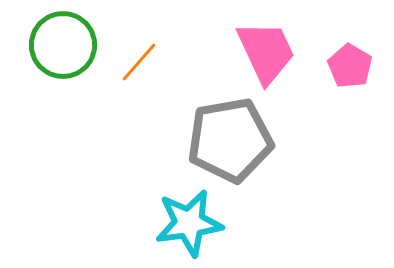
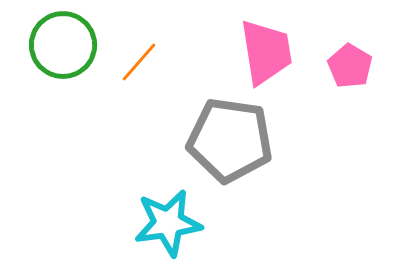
pink trapezoid: rotated 16 degrees clockwise
gray pentagon: rotated 18 degrees clockwise
cyan star: moved 21 px left
